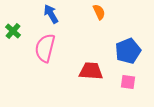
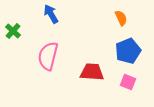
orange semicircle: moved 22 px right, 6 px down
pink semicircle: moved 3 px right, 8 px down
red trapezoid: moved 1 px right, 1 px down
pink square: rotated 14 degrees clockwise
